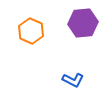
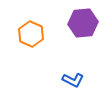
orange hexagon: moved 3 px down
